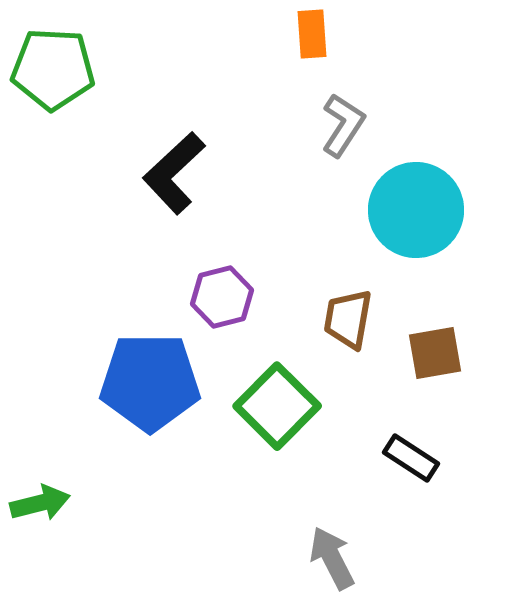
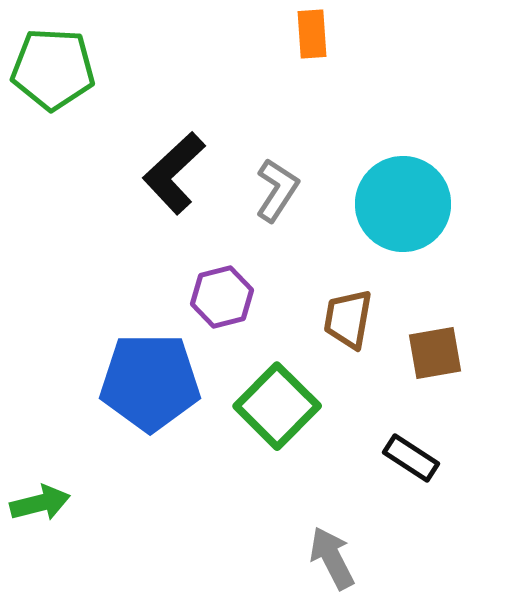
gray L-shape: moved 66 px left, 65 px down
cyan circle: moved 13 px left, 6 px up
